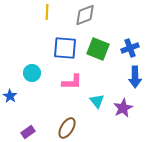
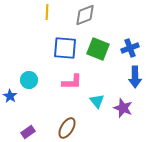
cyan circle: moved 3 px left, 7 px down
purple star: rotated 24 degrees counterclockwise
